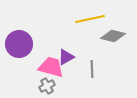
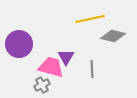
purple triangle: rotated 30 degrees counterclockwise
gray cross: moved 5 px left, 1 px up
